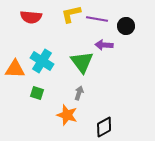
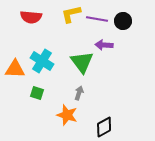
black circle: moved 3 px left, 5 px up
